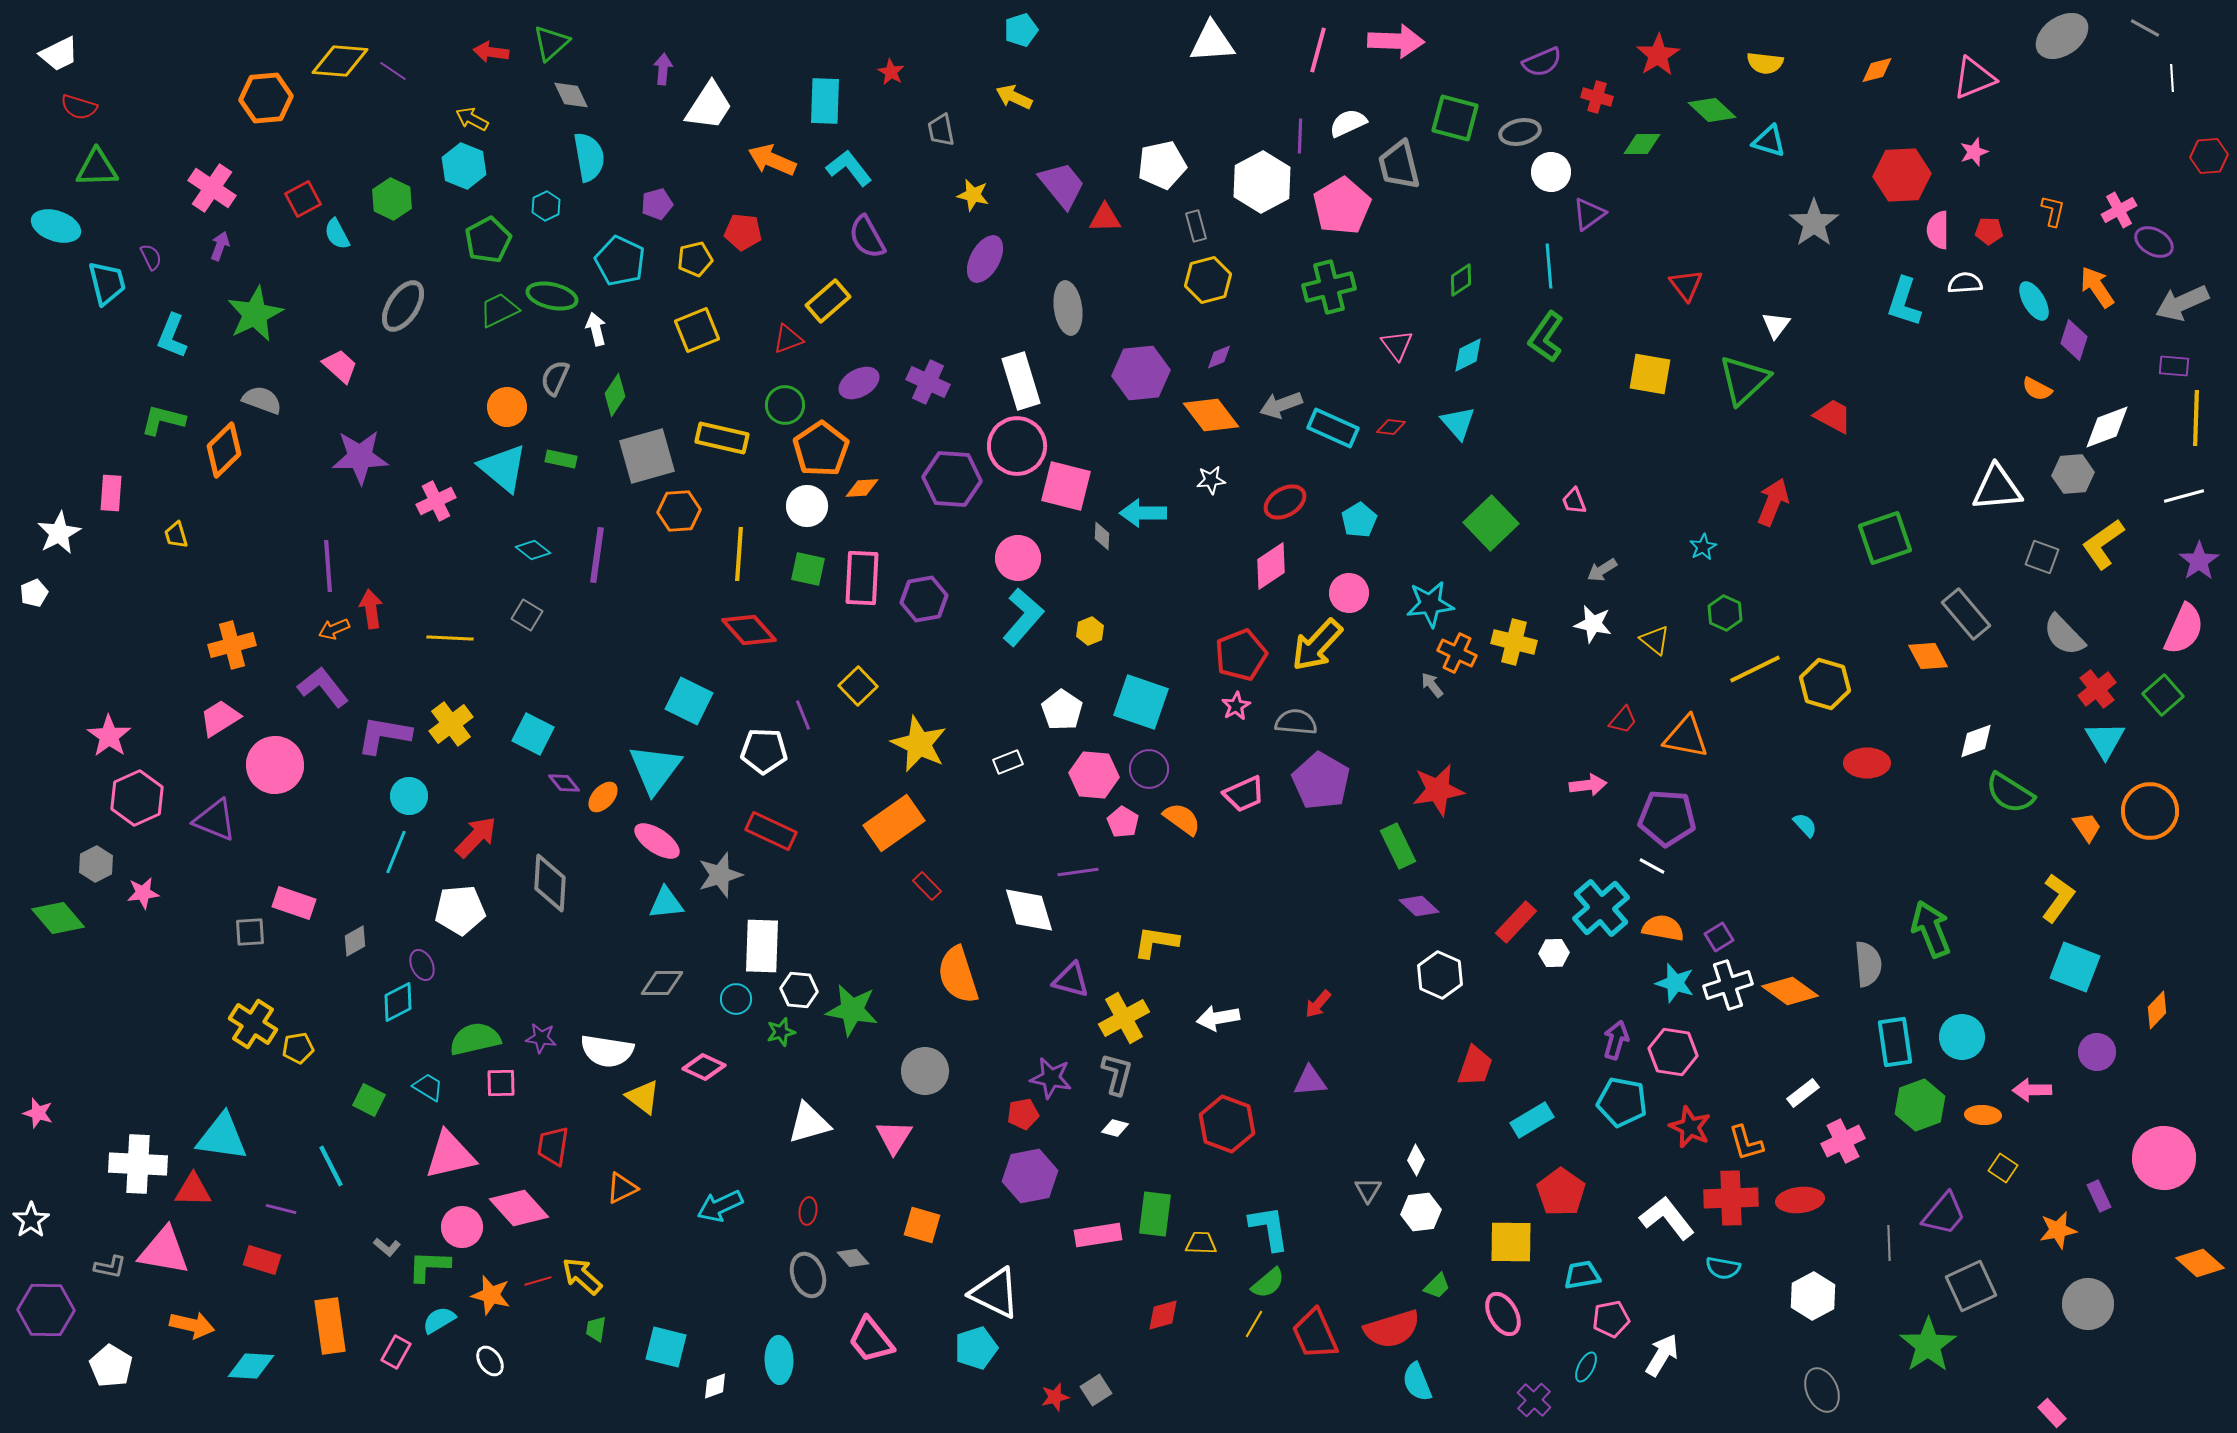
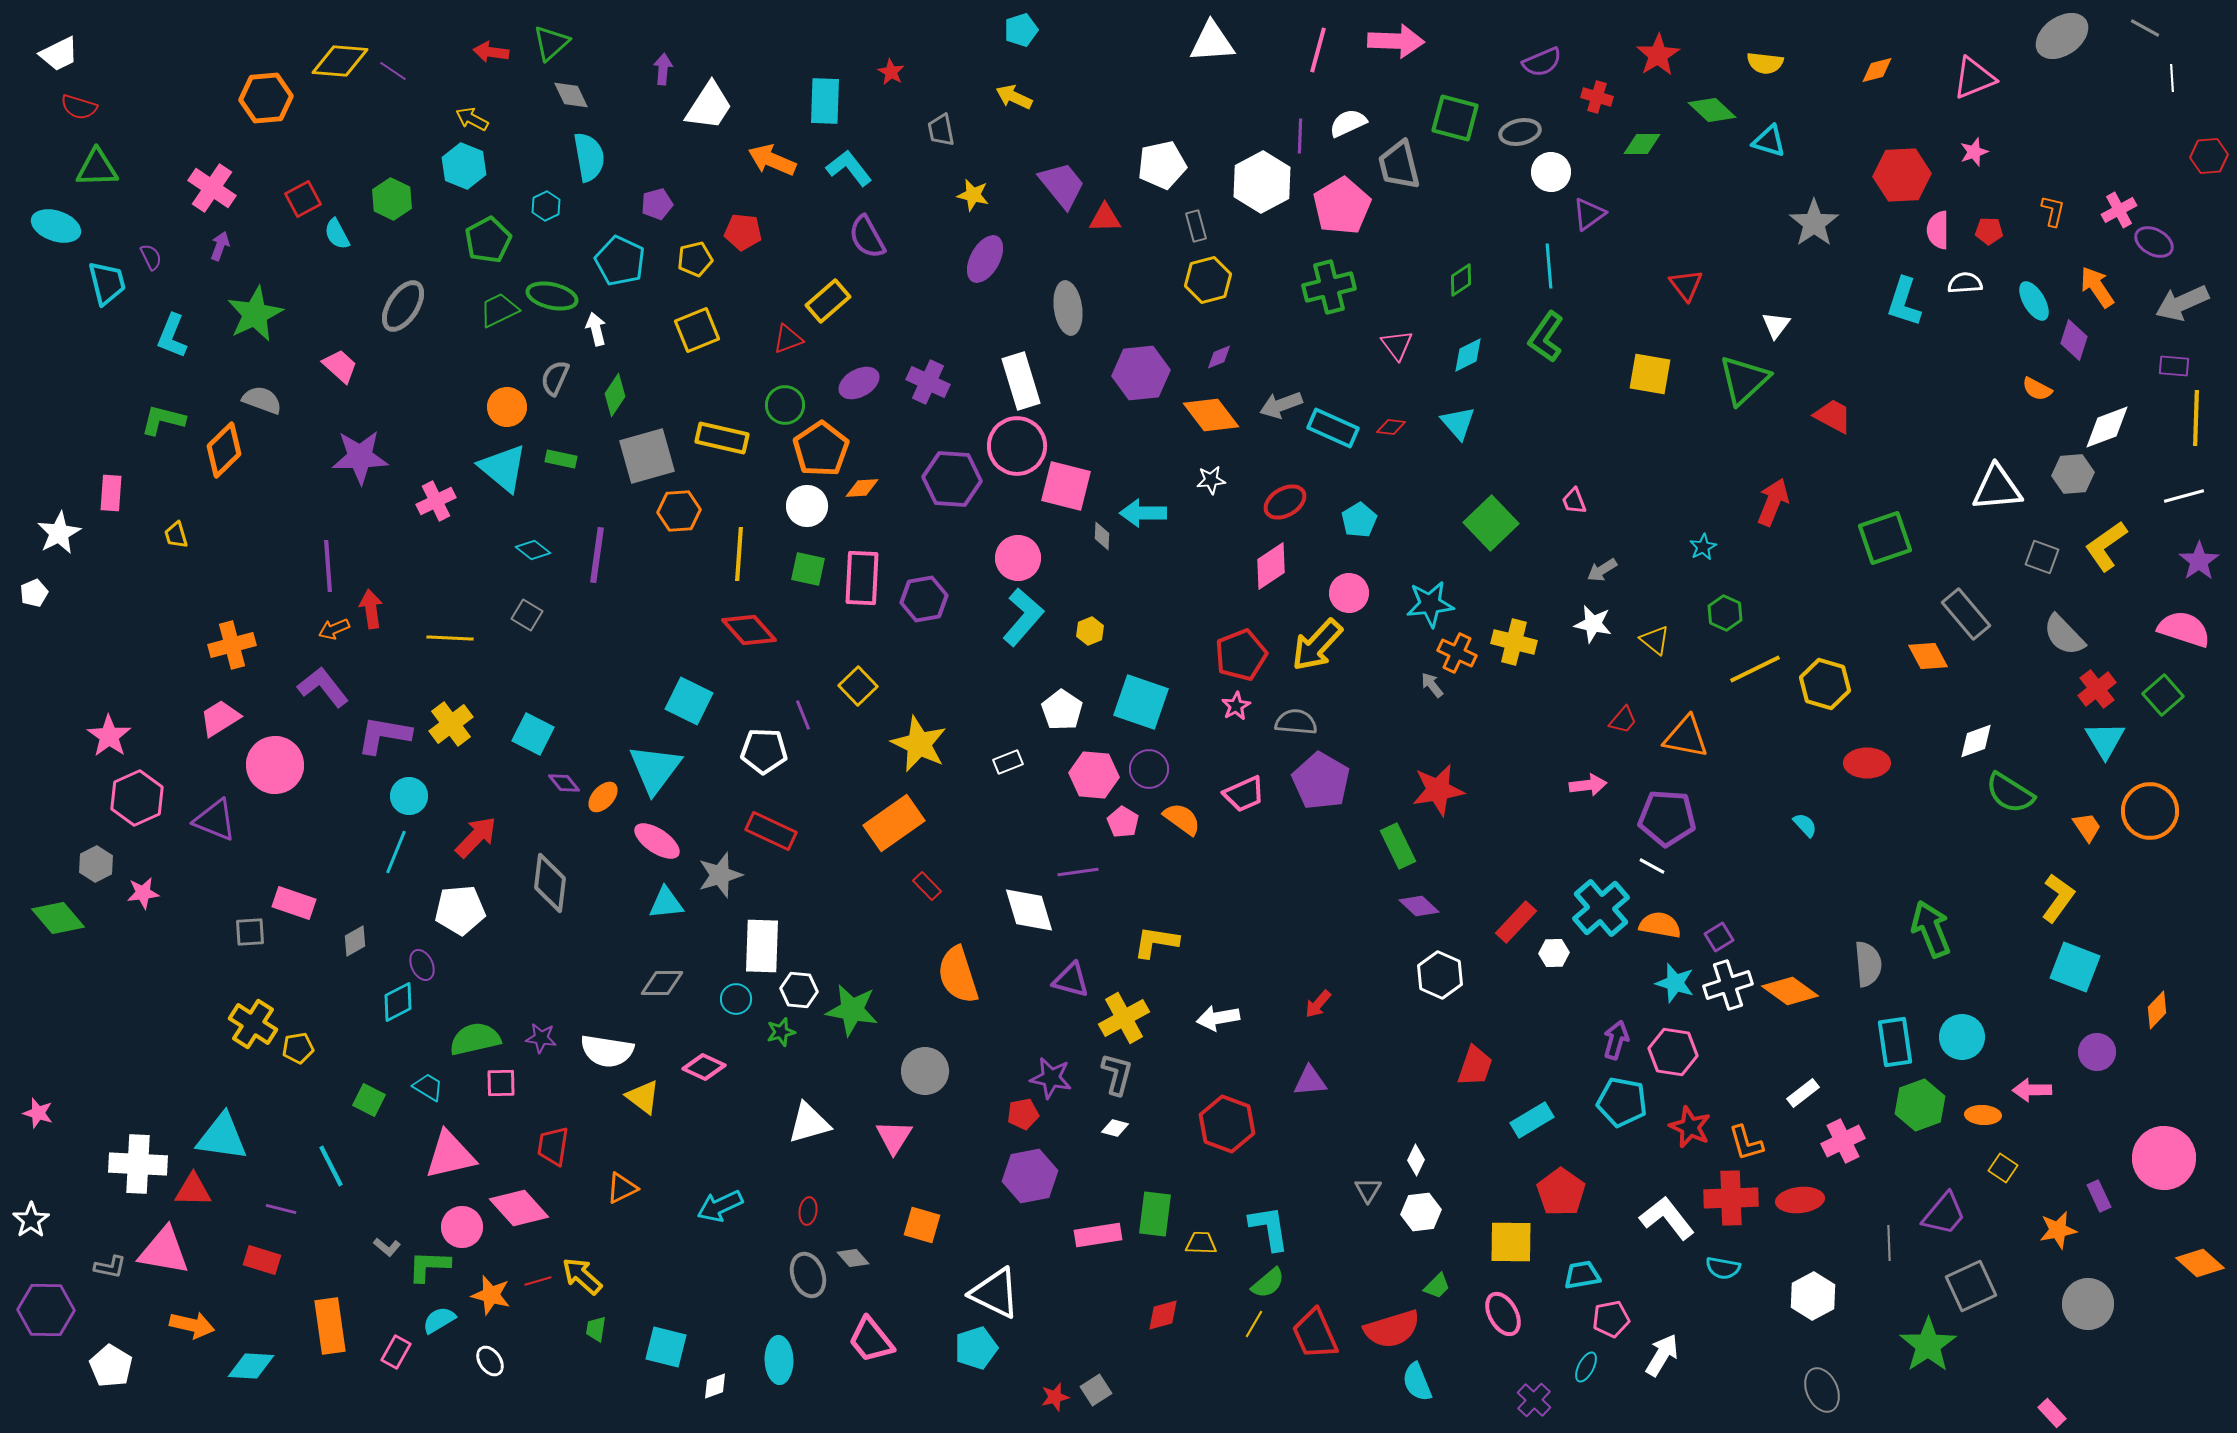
yellow L-shape at (2103, 544): moved 3 px right, 2 px down
pink semicircle at (2184, 629): rotated 96 degrees counterclockwise
gray diamond at (550, 883): rotated 4 degrees clockwise
orange semicircle at (1663, 928): moved 3 px left, 3 px up
